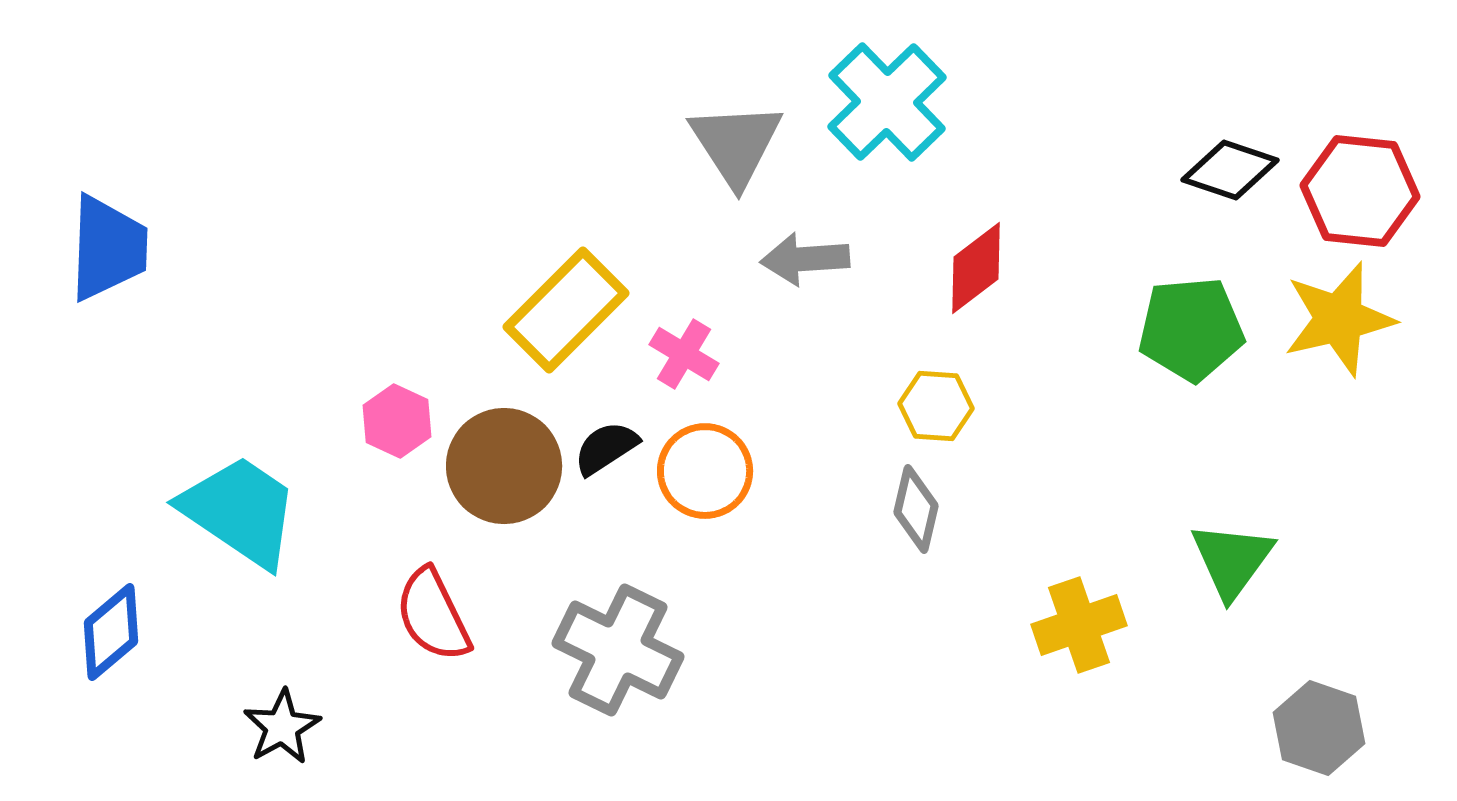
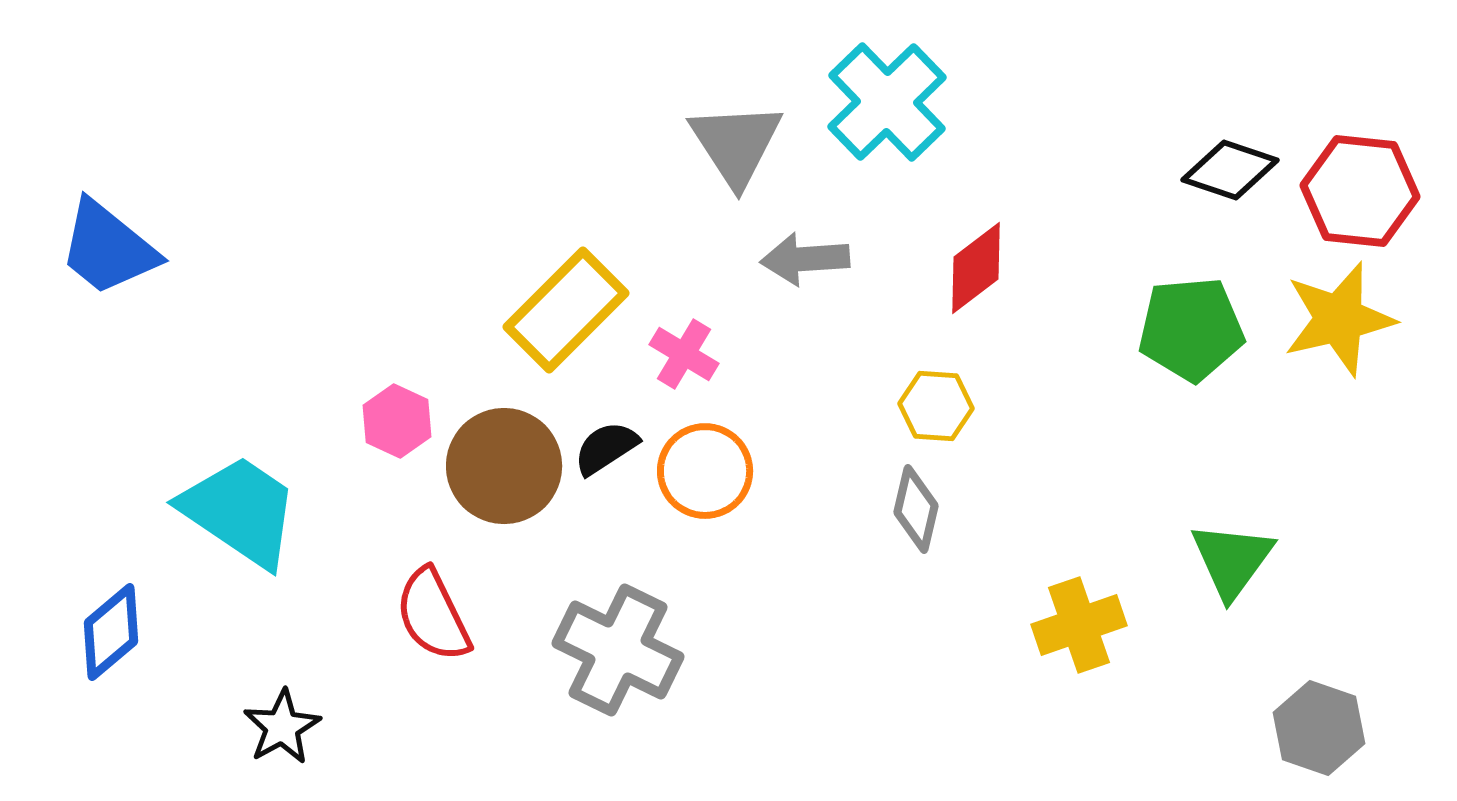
blue trapezoid: rotated 127 degrees clockwise
